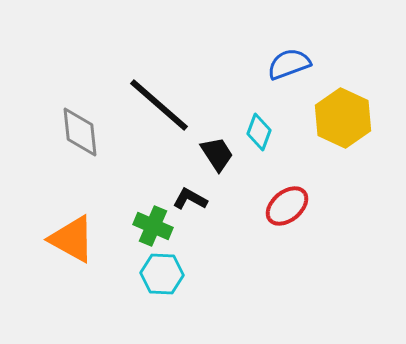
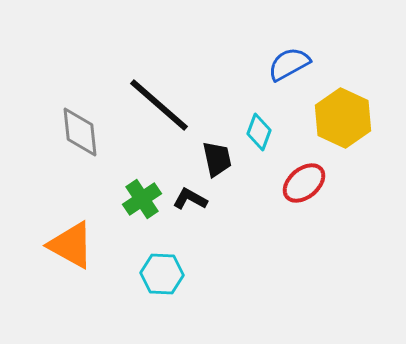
blue semicircle: rotated 9 degrees counterclockwise
black trapezoid: moved 5 px down; rotated 21 degrees clockwise
red ellipse: moved 17 px right, 23 px up
green cross: moved 11 px left, 27 px up; rotated 33 degrees clockwise
orange triangle: moved 1 px left, 6 px down
